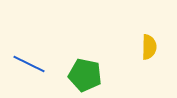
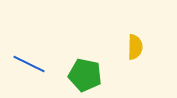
yellow semicircle: moved 14 px left
